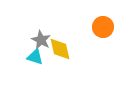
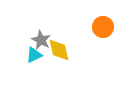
yellow diamond: moved 1 px left, 1 px down
cyan triangle: moved 1 px left, 2 px up; rotated 42 degrees counterclockwise
